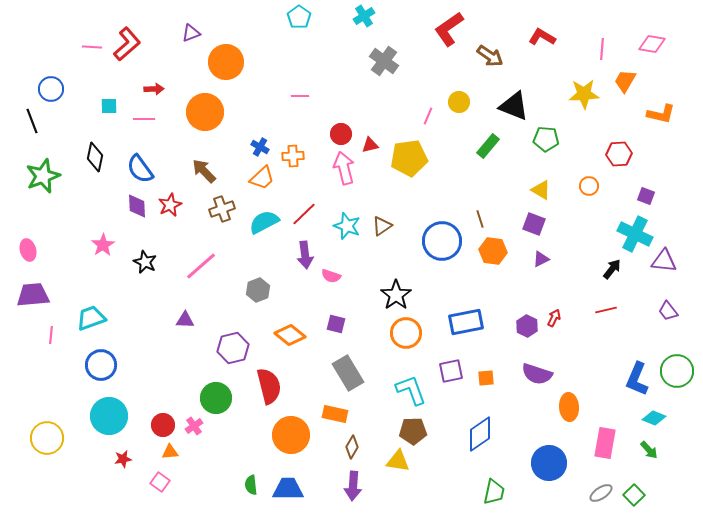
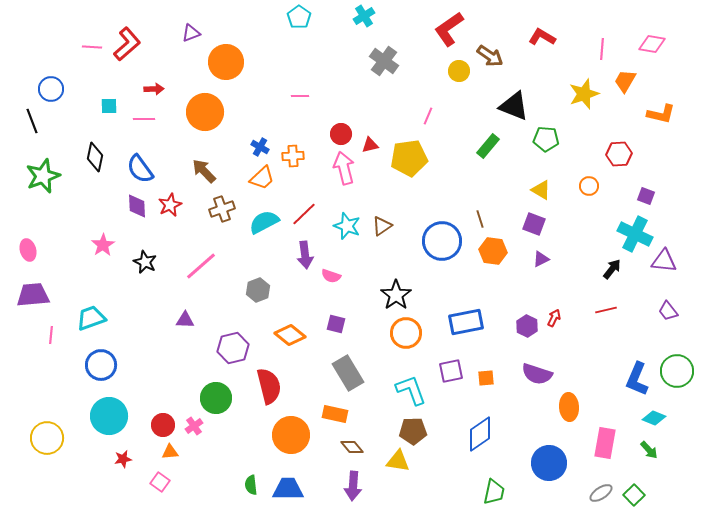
yellow star at (584, 94): rotated 16 degrees counterclockwise
yellow circle at (459, 102): moved 31 px up
brown diamond at (352, 447): rotated 70 degrees counterclockwise
